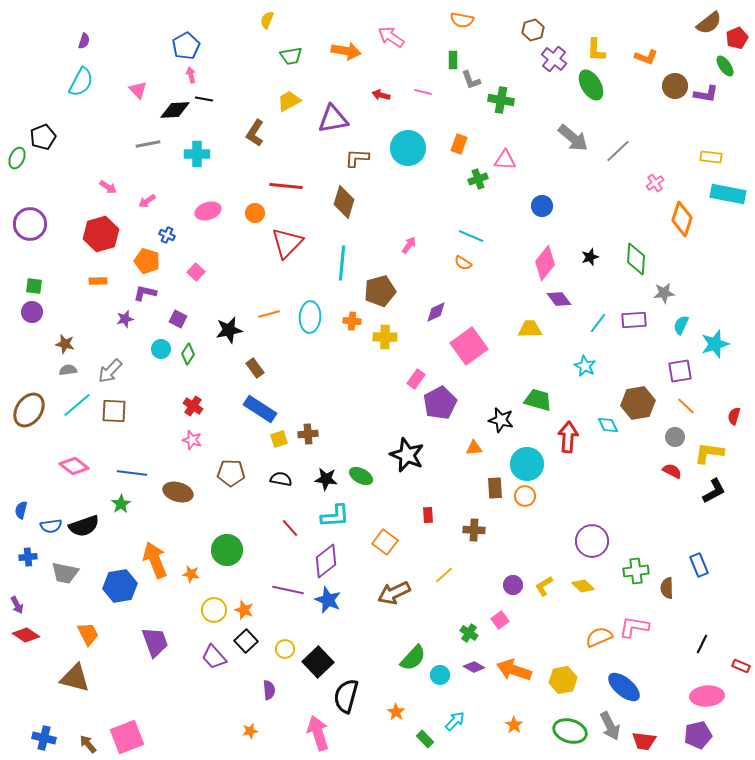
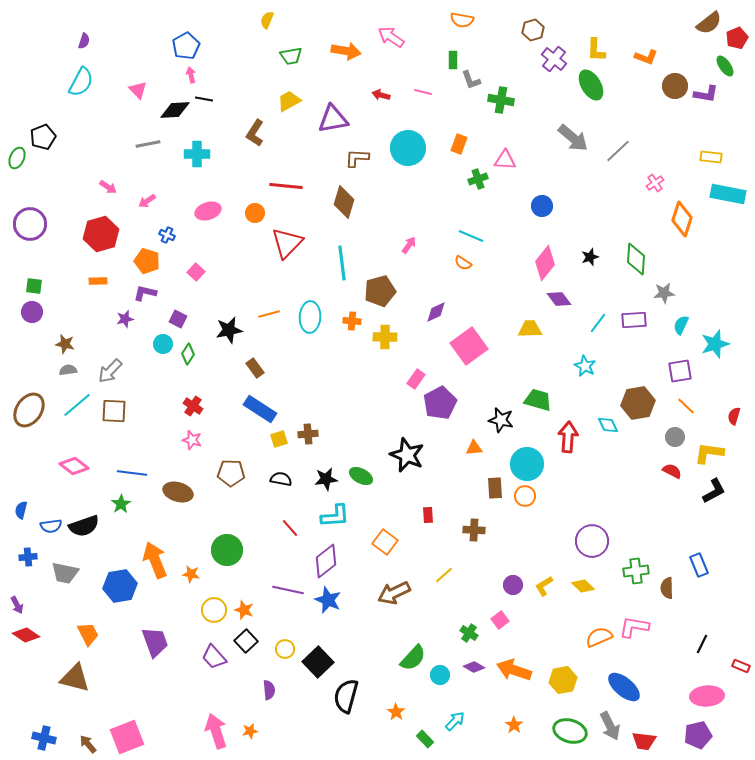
cyan line at (342, 263): rotated 12 degrees counterclockwise
cyan circle at (161, 349): moved 2 px right, 5 px up
black star at (326, 479): rotated 15 degrees counterclockwise
pink arrow at (318, 733): moved 102 px left, 2 px up
